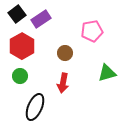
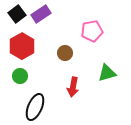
purple rectangle: moved 5 px up
red arrow: moved 10 px right, 4 px down
